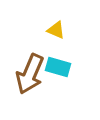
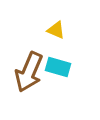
brown arrow: moved 1 px left, 2 px up
